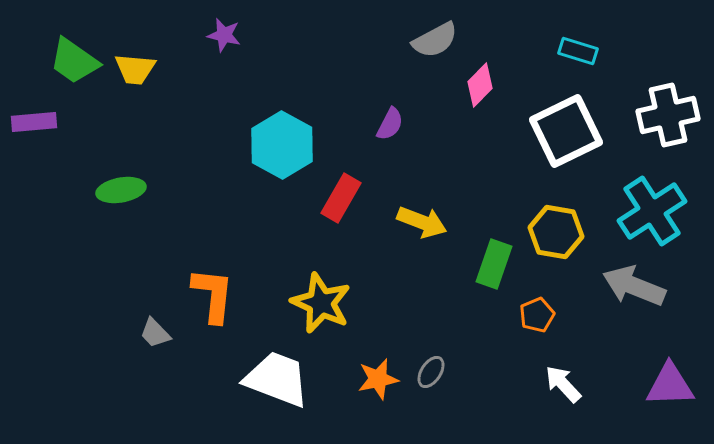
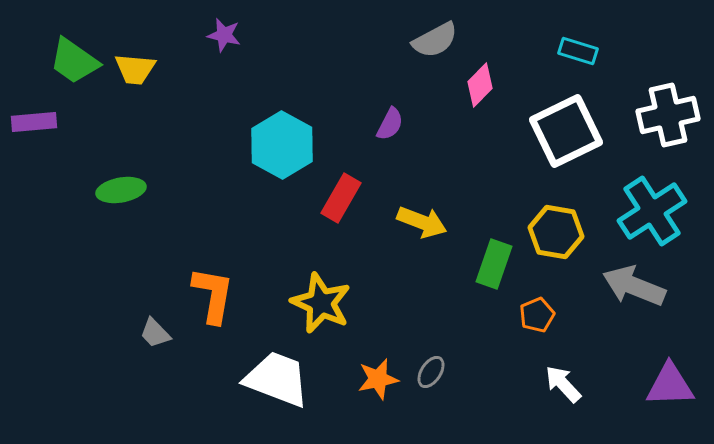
orange L-shape: rotated 4 degrees clockwise
